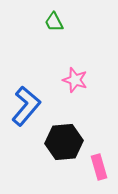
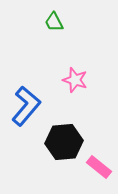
pink rectangle: rotated 35 degrees counterclockwise
